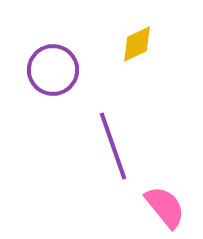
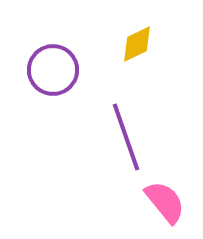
purple line: moved 13 px right, 9 px up
pink semicircle: moved 5 px up
